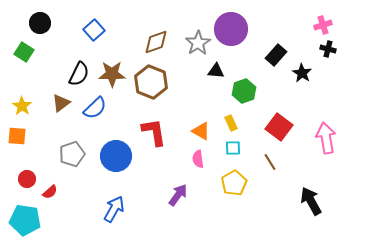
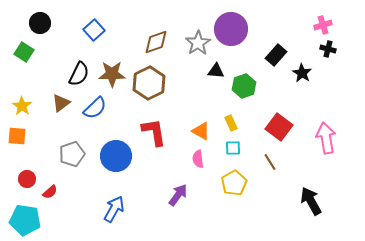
brown hexagon: moved 2 px left, 1 px down; rotated 12 degrees clockwise
green hexagon: moved 5 px up
